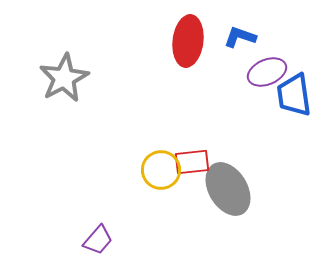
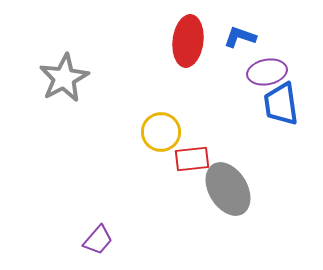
purple ellipse: rotated 12 degrees clockwise
blue trapezoid: moved 13 px left, 9 px down
red rectangle: moved 3 px up
yellow circle: moved 38 px up
